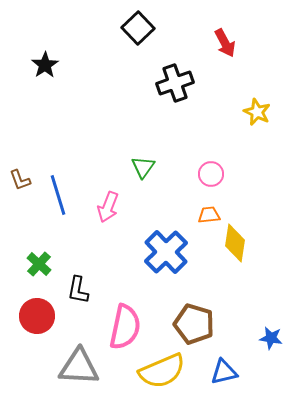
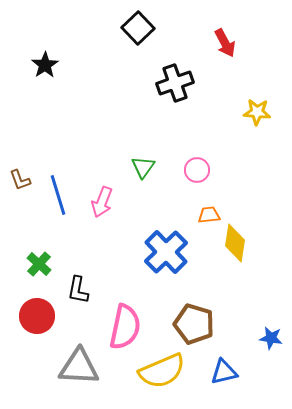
yellow star: rotated 20 degrees counterclockwise
pink circle: moved 14 px left, 4 px up
pink arrow: moved 6 px left, 5 px up
